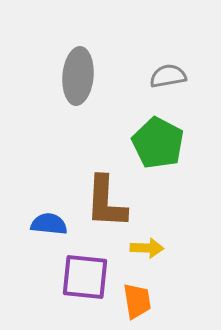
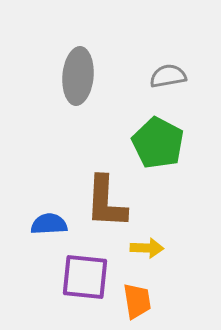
blue semicircle: rotated 9 degrees counterclockwise
